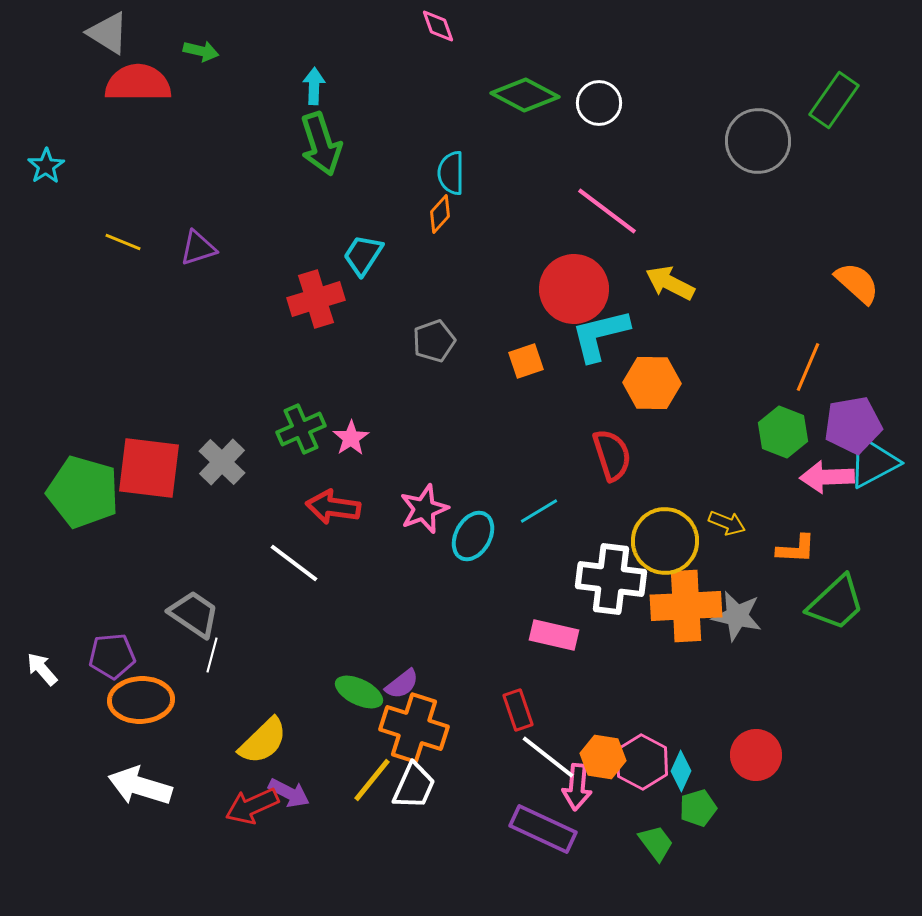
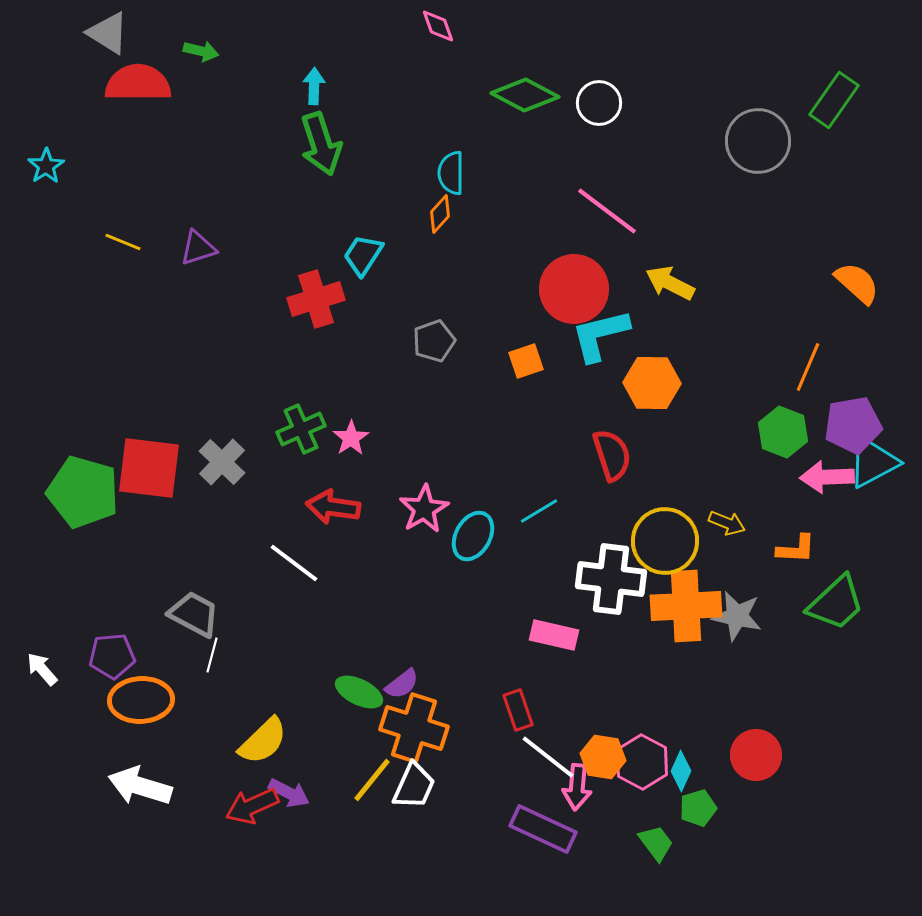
pink star at (424, 509): rotated 9 degrees counterclockwise
gray trapezoid at (194, 614): rotated 6 degrees counterclockwise
